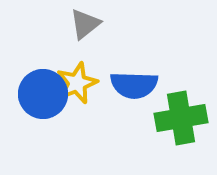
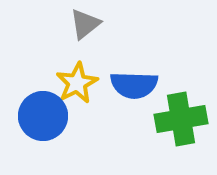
yellow star: rotated 6 degrees counterclockwise
blue circle: moved 22 px down
green cross: moved 1 px down
